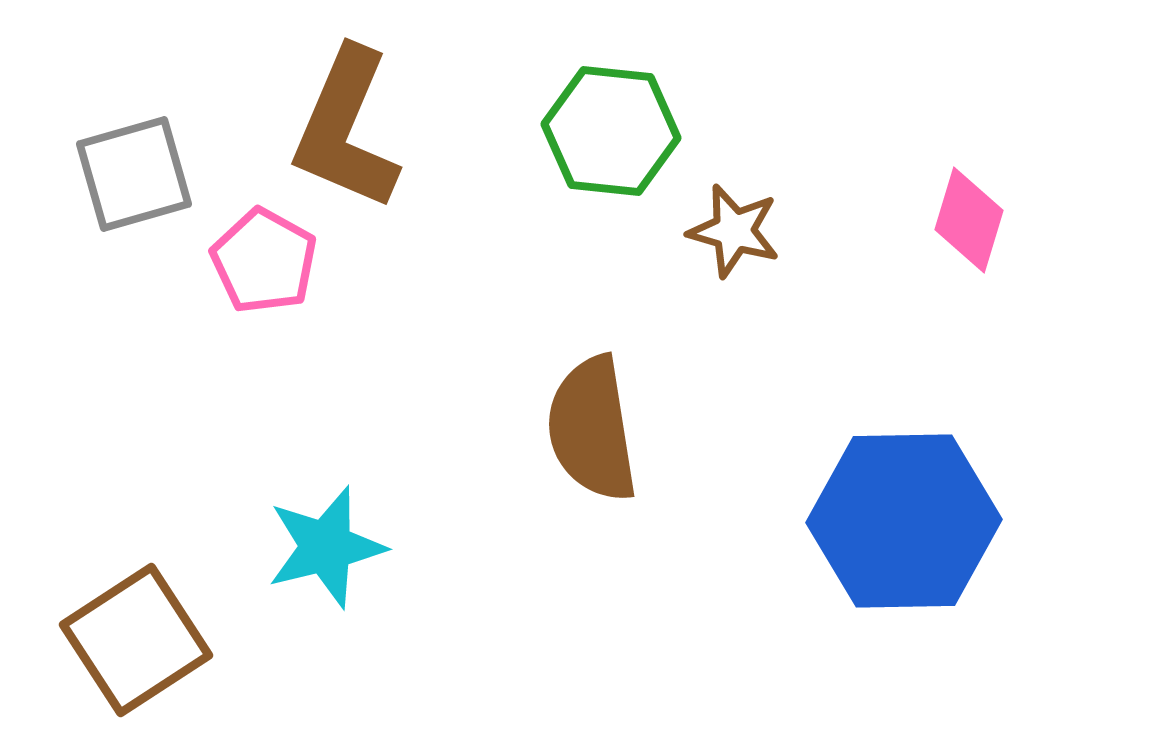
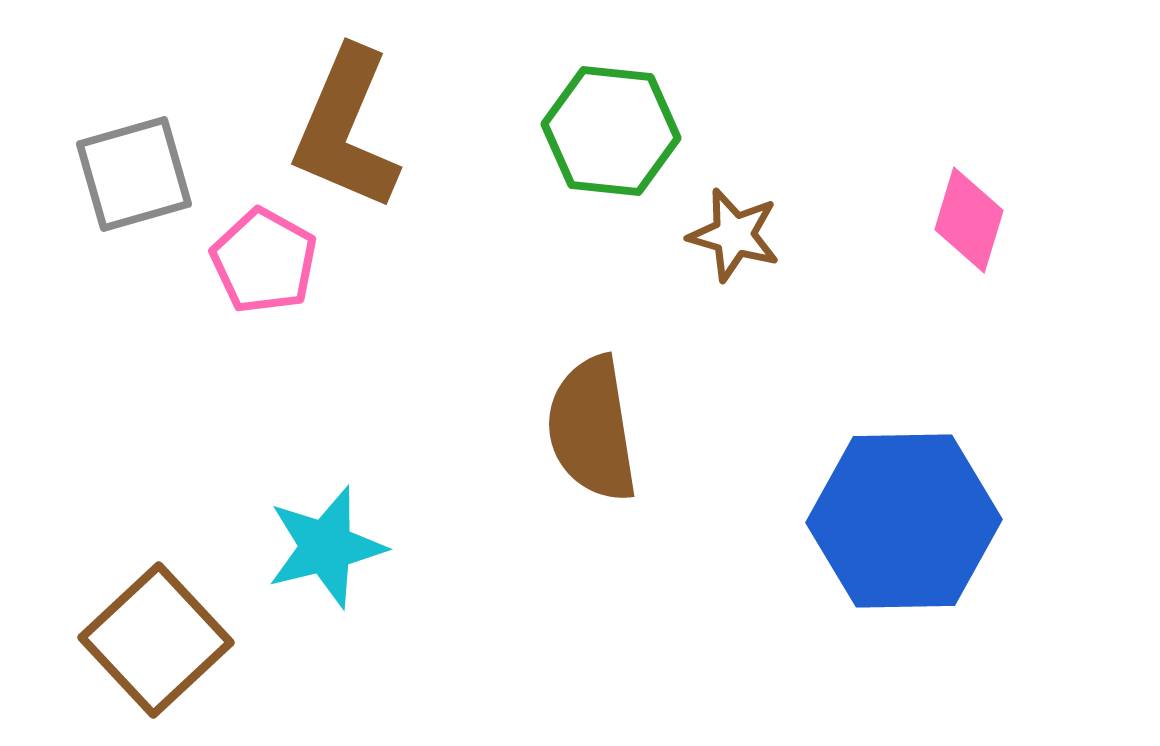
brown star: moved 4 px down
brown square: moved 20 px right; rotated 10 degrees counterclockwise
